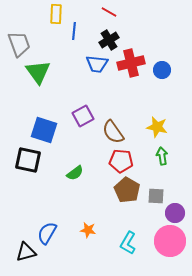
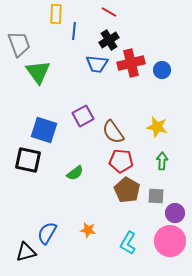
green arrow: moved 5 px down; rotated 12 degrees clockwise
